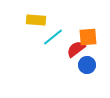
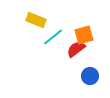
yellow rectangle: rotated 18 degrees clockwise
orange square: moved 4 px left, 2 px up; rotated 12 degrees counterclockwise
blue circle: moved 3 px right, 11 px down
